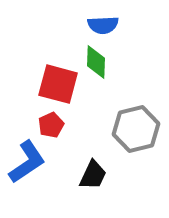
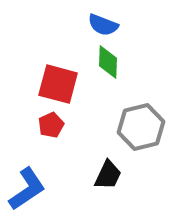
blue semicircle: rotated 24 degrees clockwise
green diamond: moved 12 px right
gray hexagon: moved 5 px right, 2 px up
blue L-shape: moved 27 px down
black trapezoid: moved 15 px right
